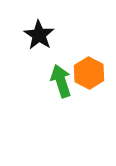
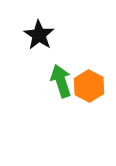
orange hexagon: moved 13 px down
